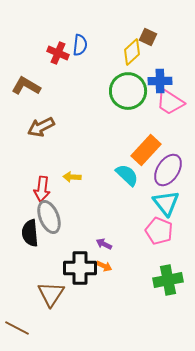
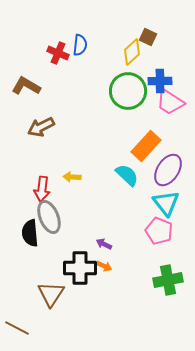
orange rectangle: moved 4 px up
